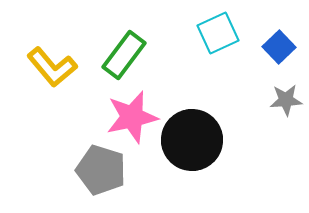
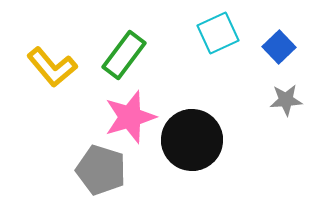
pink star: moved 2 px left; rotated 4 degrees counterclockwise
